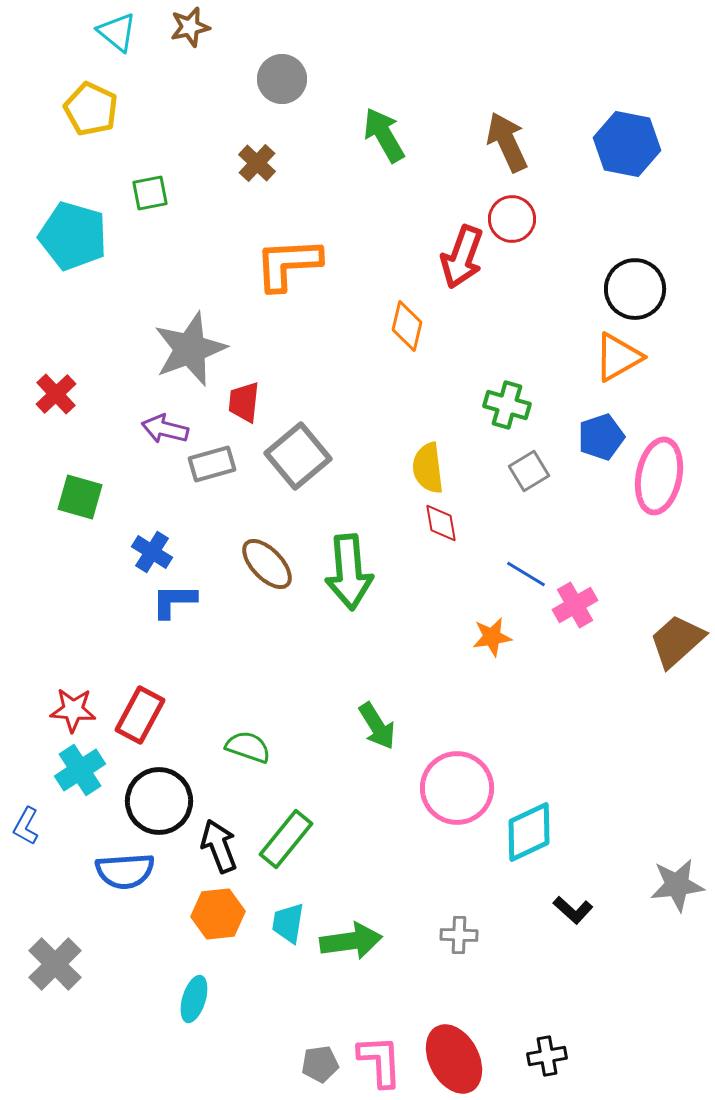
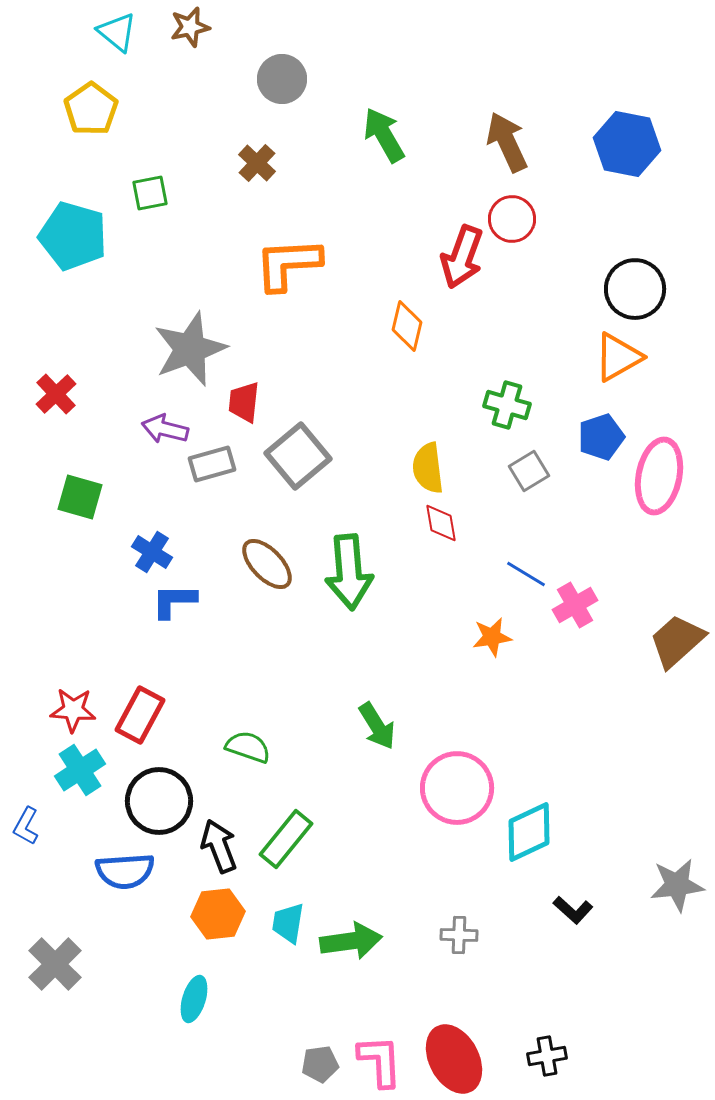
yellow pentagon at (91, 109): rotated 12 degrees clockwise
